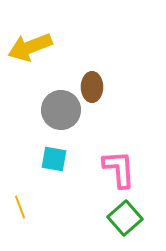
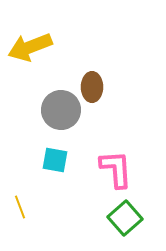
cyan square: moved 1 px right, 1 px down
pink L-shape: moved 3 px left
